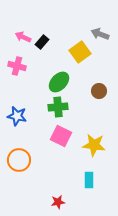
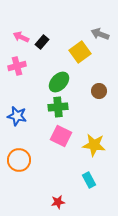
pink arrow: moved 2 px left
pink cross: rotated 30 degrees counterclockwise
cyan rectangle: rotated 28 degrees counterclockwise
